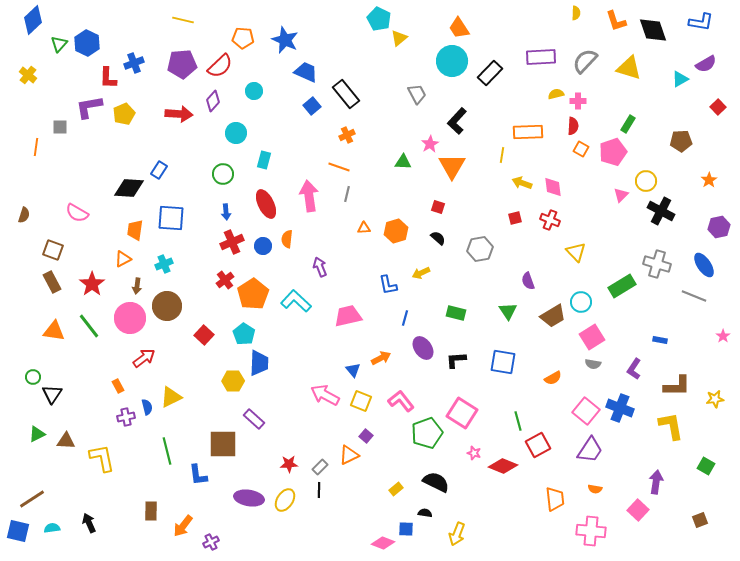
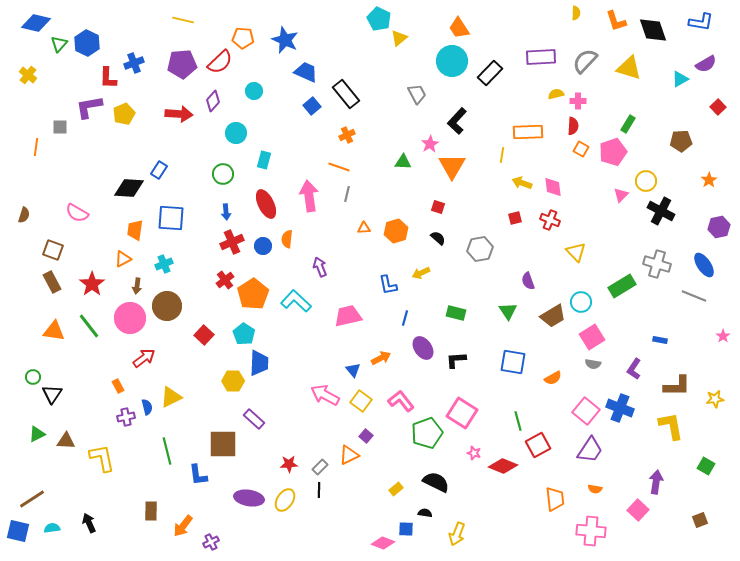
blue diamond at (33, 20): moved 3 px right, 3 px down; rotated 56 degrees clockwise
red semicircle at (220, 66): moved 4 px up
blue square at (503, 362): moved 10 px right
yellow square at (361, 401): rotated 15 degrees clockwise
